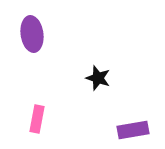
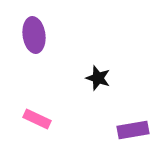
purple ellipse: moved 2 px right, 1 px down
pink rectangle: rotated 76 degrees counterclockwise
